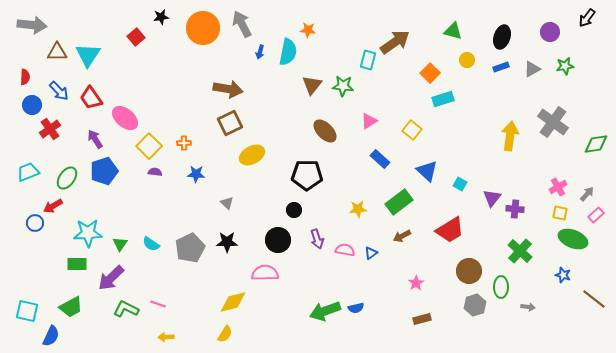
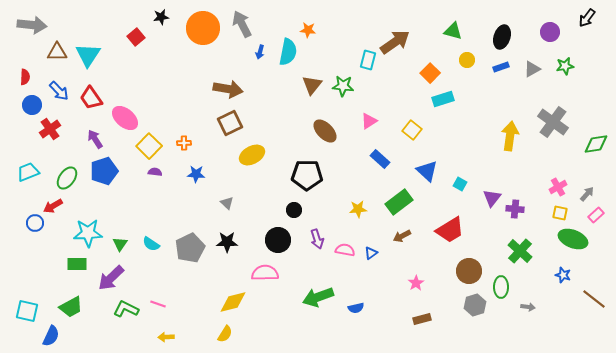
green arrow at (325, 311): moved 7 px left, 14 px up
